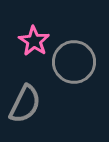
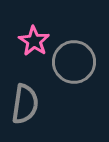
gray semicircle: rotated 18 degrees counterclockwise
